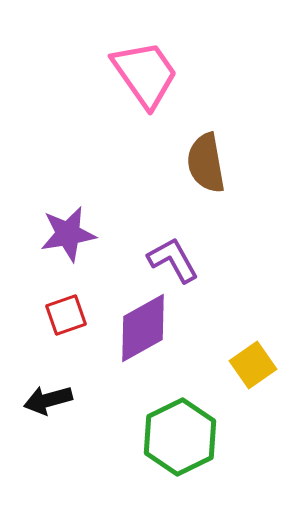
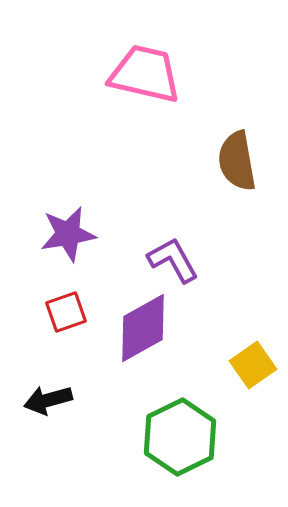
pink trapezoid: rotated 42 degrees counterclockwise
brown semicircle: moved 31 px right, 2 px up
red square: moved 3 px up
